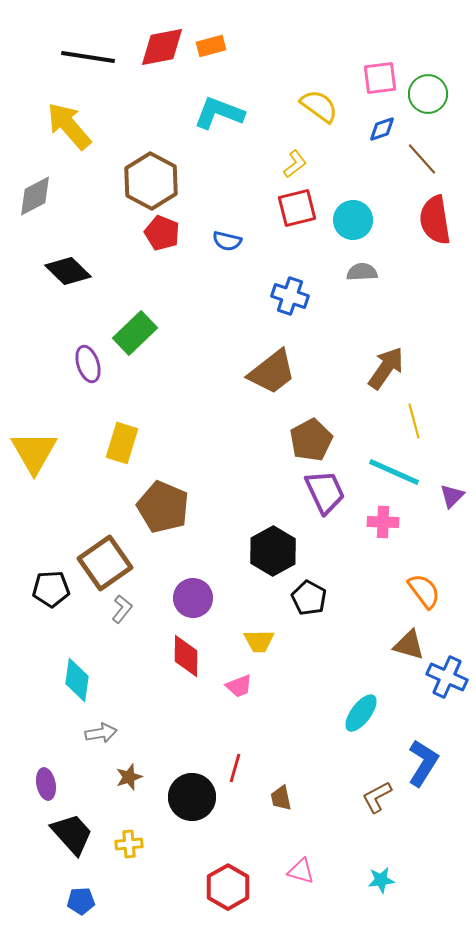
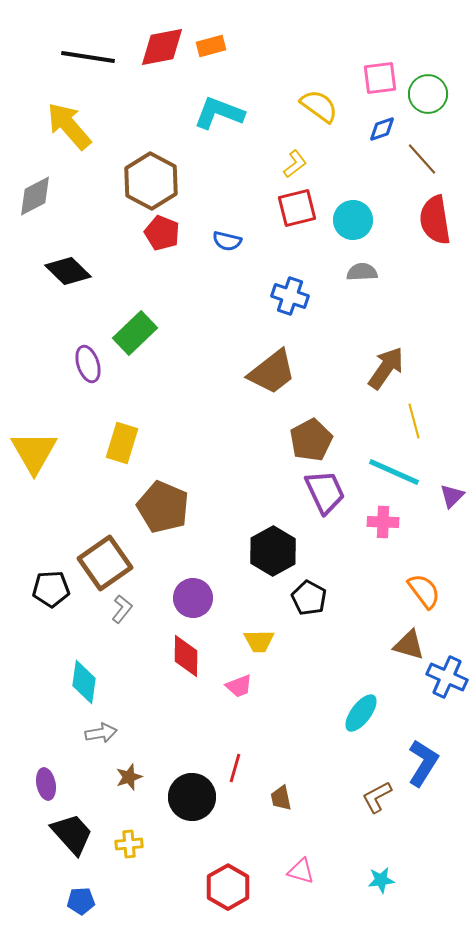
cyan diamond at (77, 680): moved 7 px right, 2 px down
